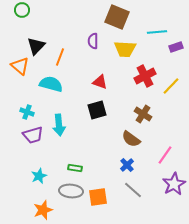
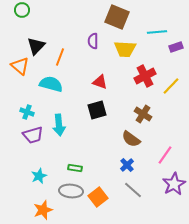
orange square: rotated 30 degrees counterclockwise
